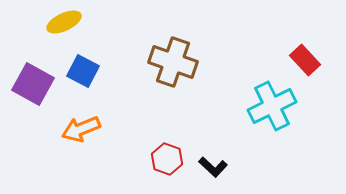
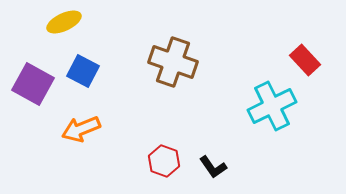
red hexagon: moved 3 px left, 2 px down
black L-shape: rotated 12 degrees clockwise
